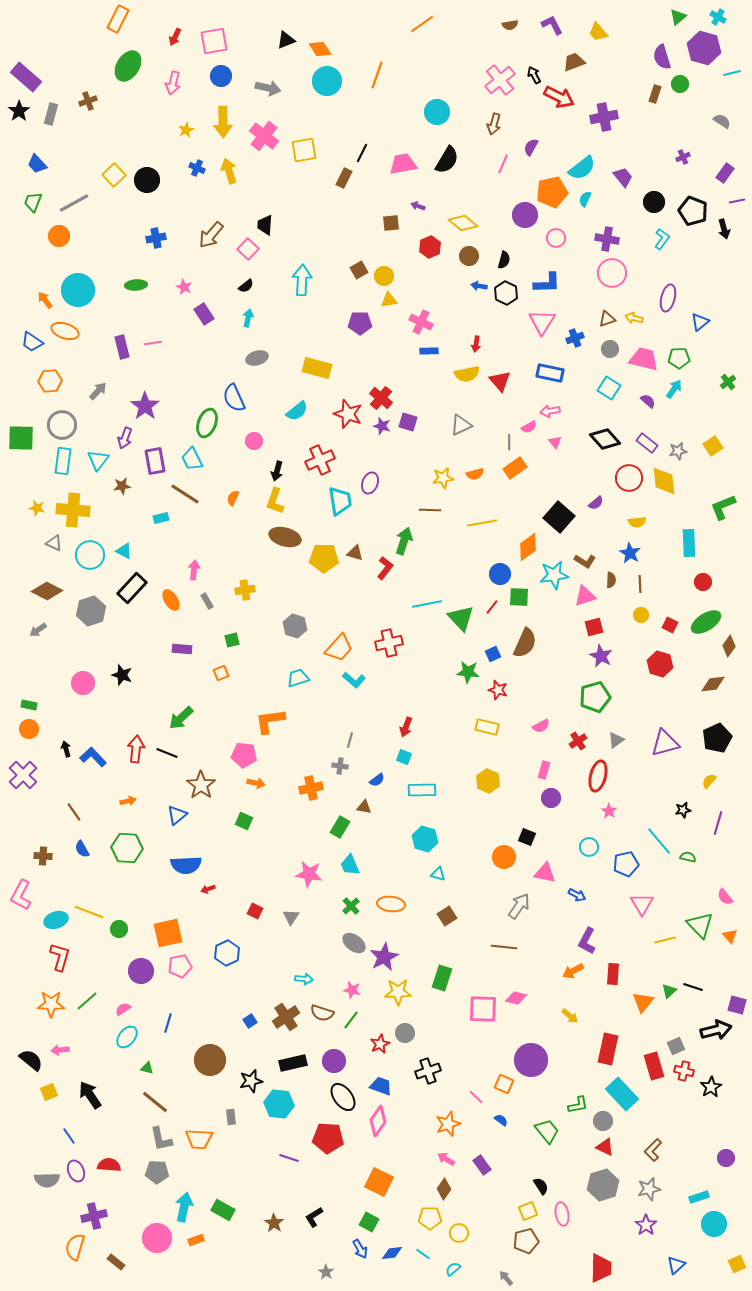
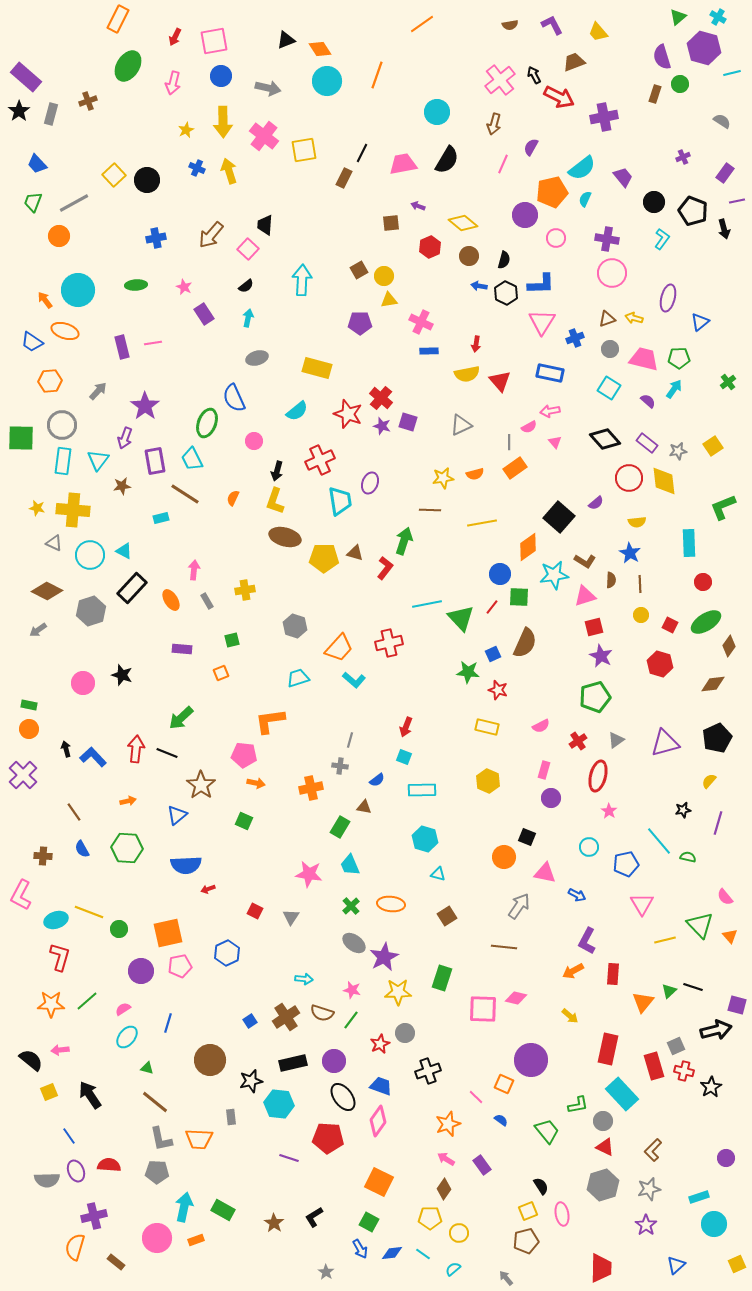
blue L-shape at (547, 283): moved 6 px left, 1 px down
